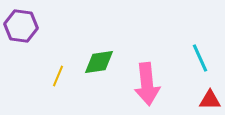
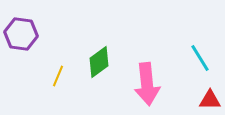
purple hexagon: moved 8 px down
cyan line: rotated 8 degrees counterclockwise
green diamond: rotated 28 degrees counterclockwise
